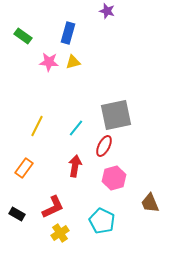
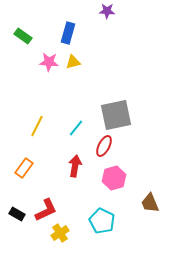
purple star: rotated 14 degrees counterclockwise
red L-shape: moved 7 px left, 3 px down
